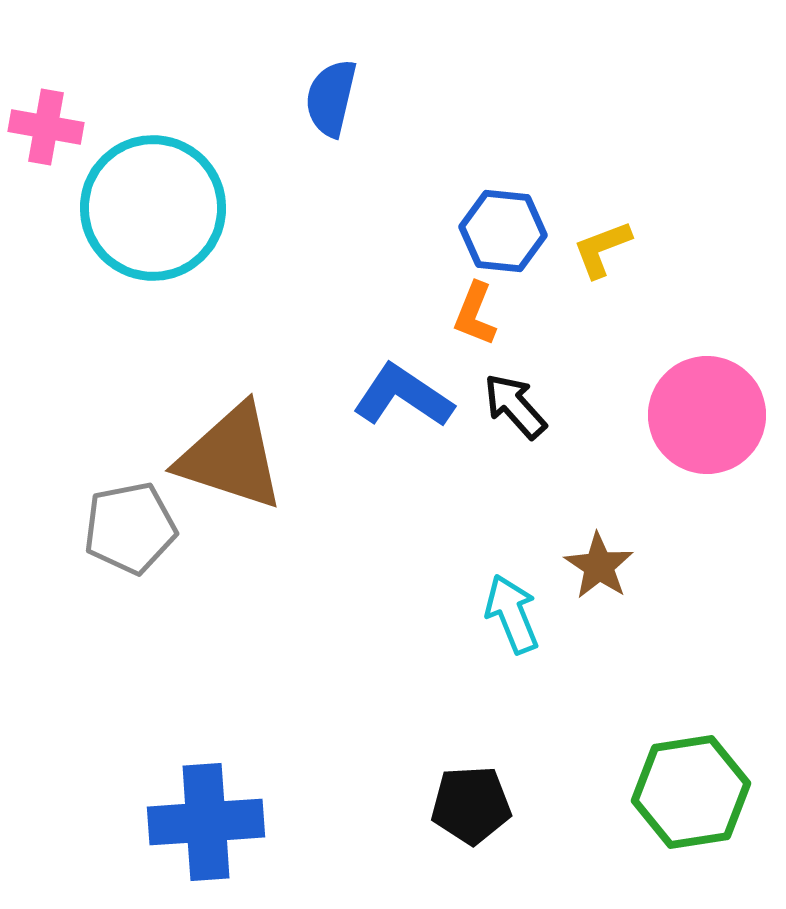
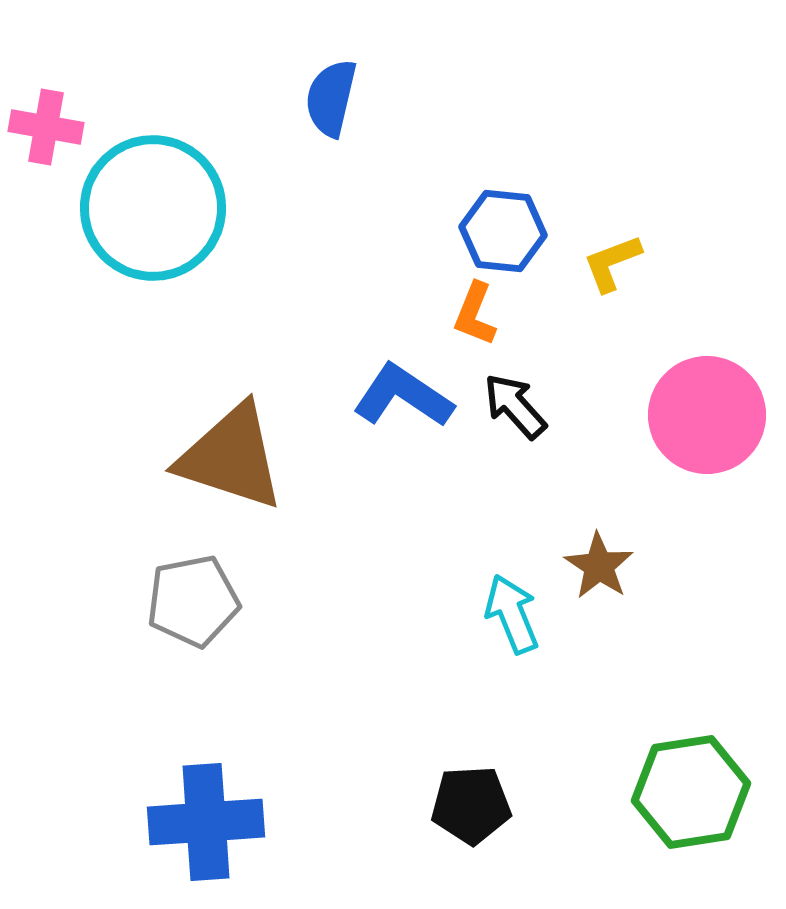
yellow L-shape: moved 10 px right, 14 px down
gray pentagon: moved 63 px right, 73 px down
